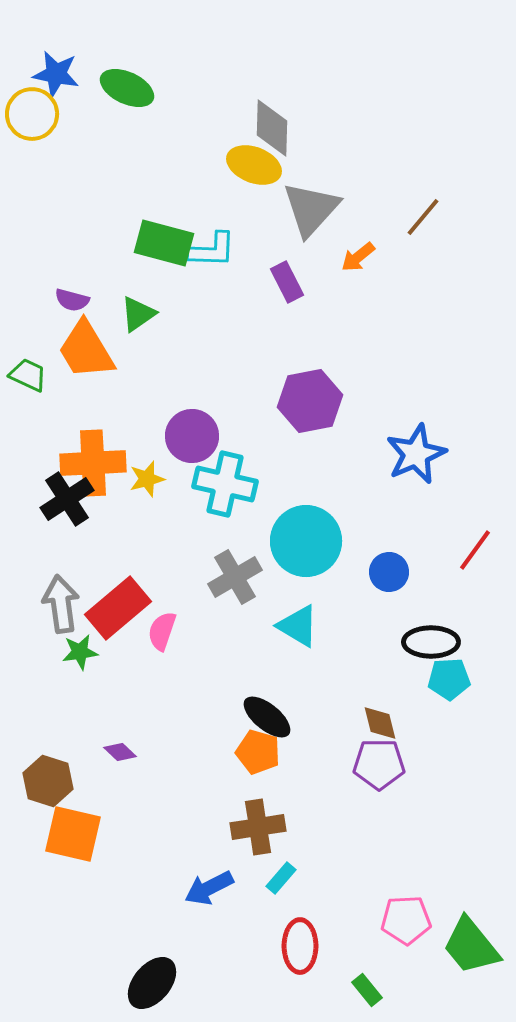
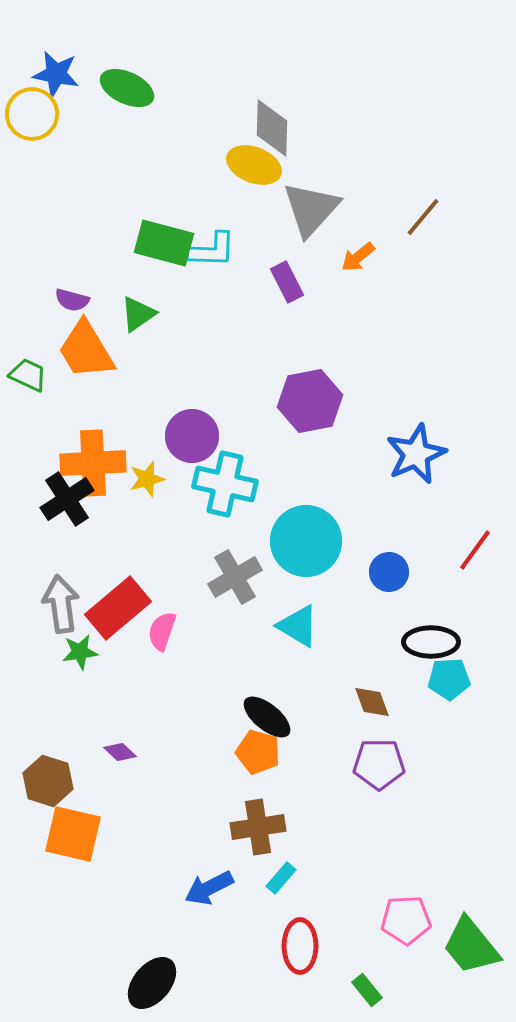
brown diamond at (380, 723): moved 8 px left, 21 px up; rotated 6 degrees counterclockwise
